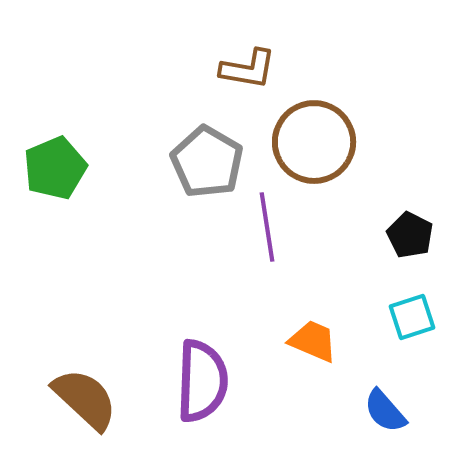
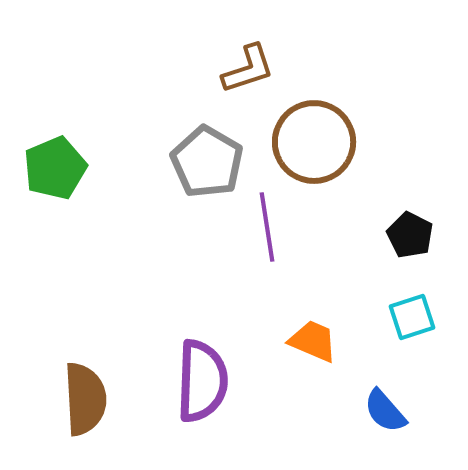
brown L-shape: rotated 28 degrees counterclockwise
brown semicircle: rotated 44 degrees clockwise
